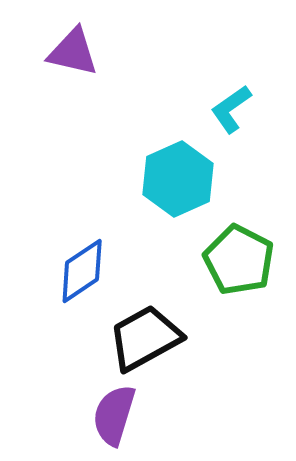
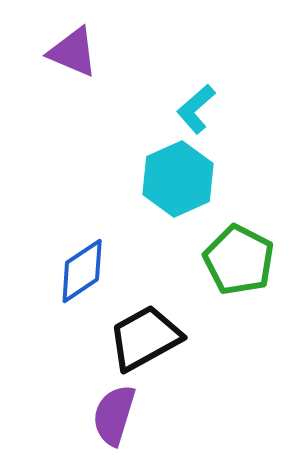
purple triangle: rotated 10 degrees clockwise
cyan L-shape: moved 35 px left; rotated 6 degrees counterclockwise
